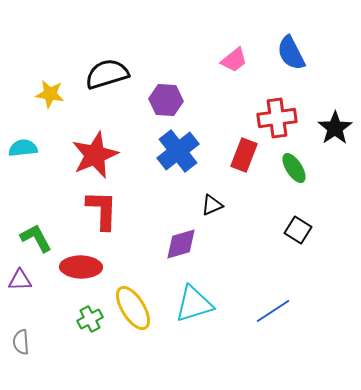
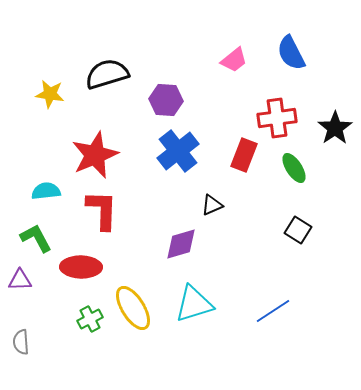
cyan semicircle: moved 23 px right, 43 px down
